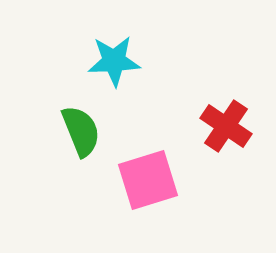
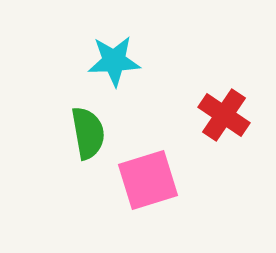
red cross: moved 2 px left, 11 px up
green semicircle: moved 7 px right, 2 px down; rotated 12 degrees clockwise
